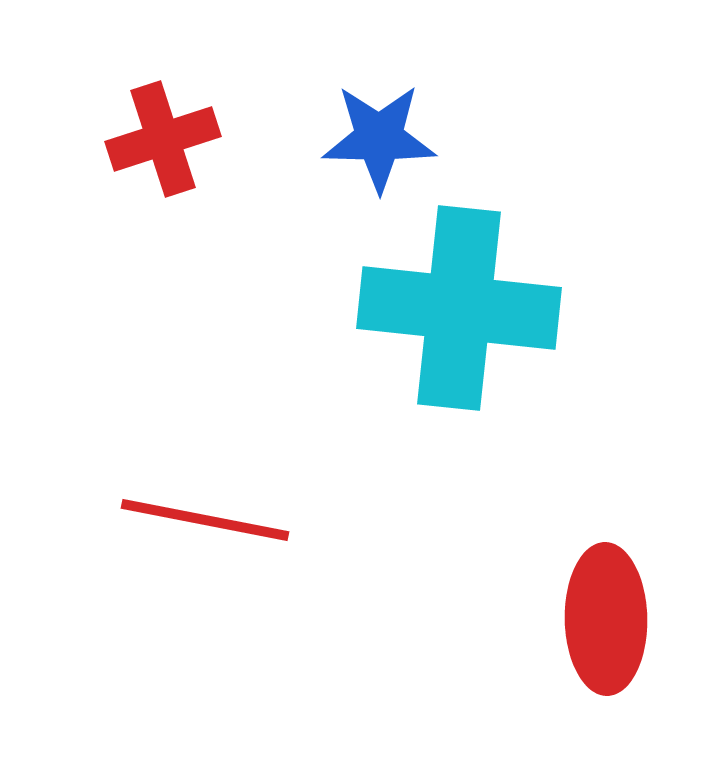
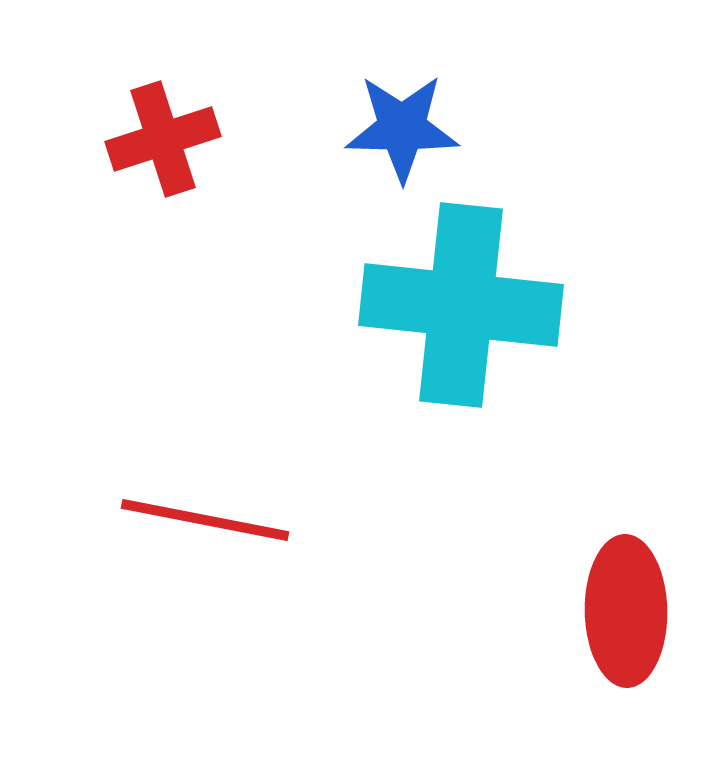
blue star: moved 23 px right, 10 px up
cyan cross: moved 2 px right, 3 px up
red ellipse: moved 20 px right, 8 px up
